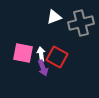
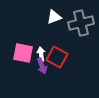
purple arrow: moved 1 px left, 2 px up
